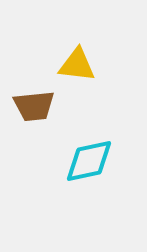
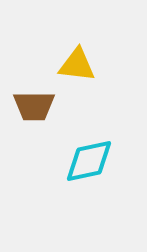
brown trapezoid: rotated 6 degrees clockwise
